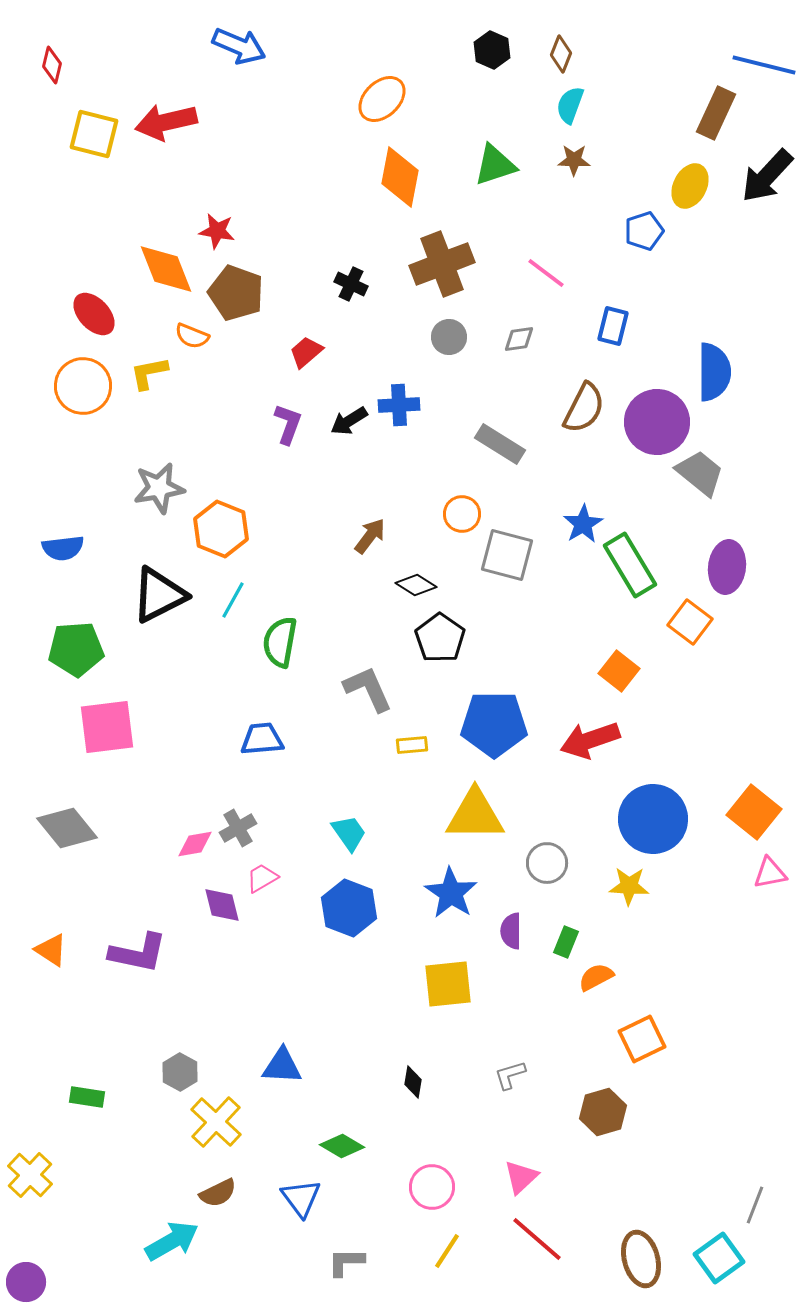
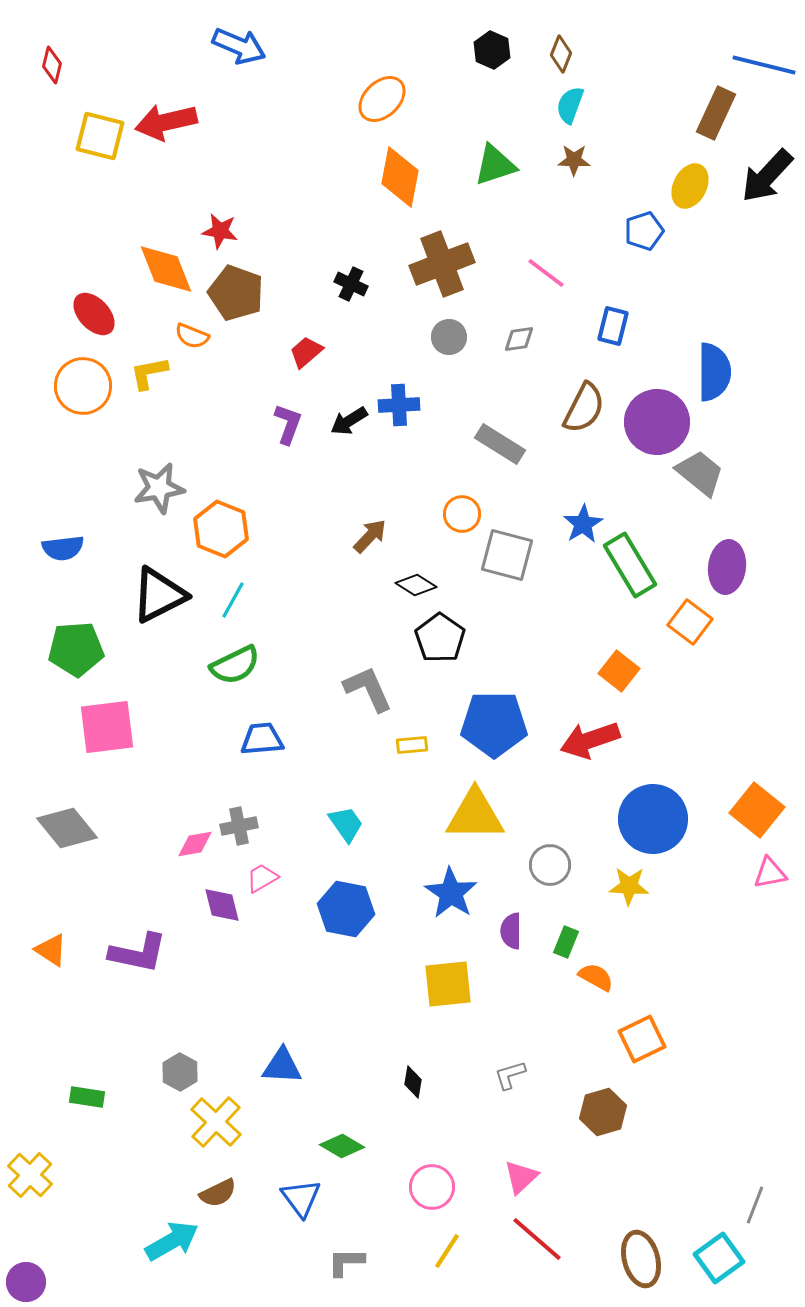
yellow square at (94, 134): moved 6 px right, 2 px down
red star at (217, 231): moved 3 px right
brown arrow at (370, 536): rotated 6 degrees clockwise
green semicircle at (280, 642): moved 45 px left, 23 px down; rotated 126 degrees counterclockwise
orange square at (754, 812): moved 3 px right, 2 px up
gray cross at (238, 828): moved 1 px right, 2 px up; rotated 18 degrees clockwise
cyan trapezoid at (349, 833): moved 3 px left, 9 px up
gray circle at (547, 863): moved 3 px right, 2 px down
blue hexagon at (349, 908): moved 3 px left, 1 px down; rotated 10 degrees counterclockwise
orange semicircle at (596, 977): rotated 57 degrees clockwise
